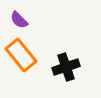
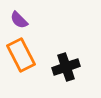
orange rectangle: rotated 12 degrees clockwise
